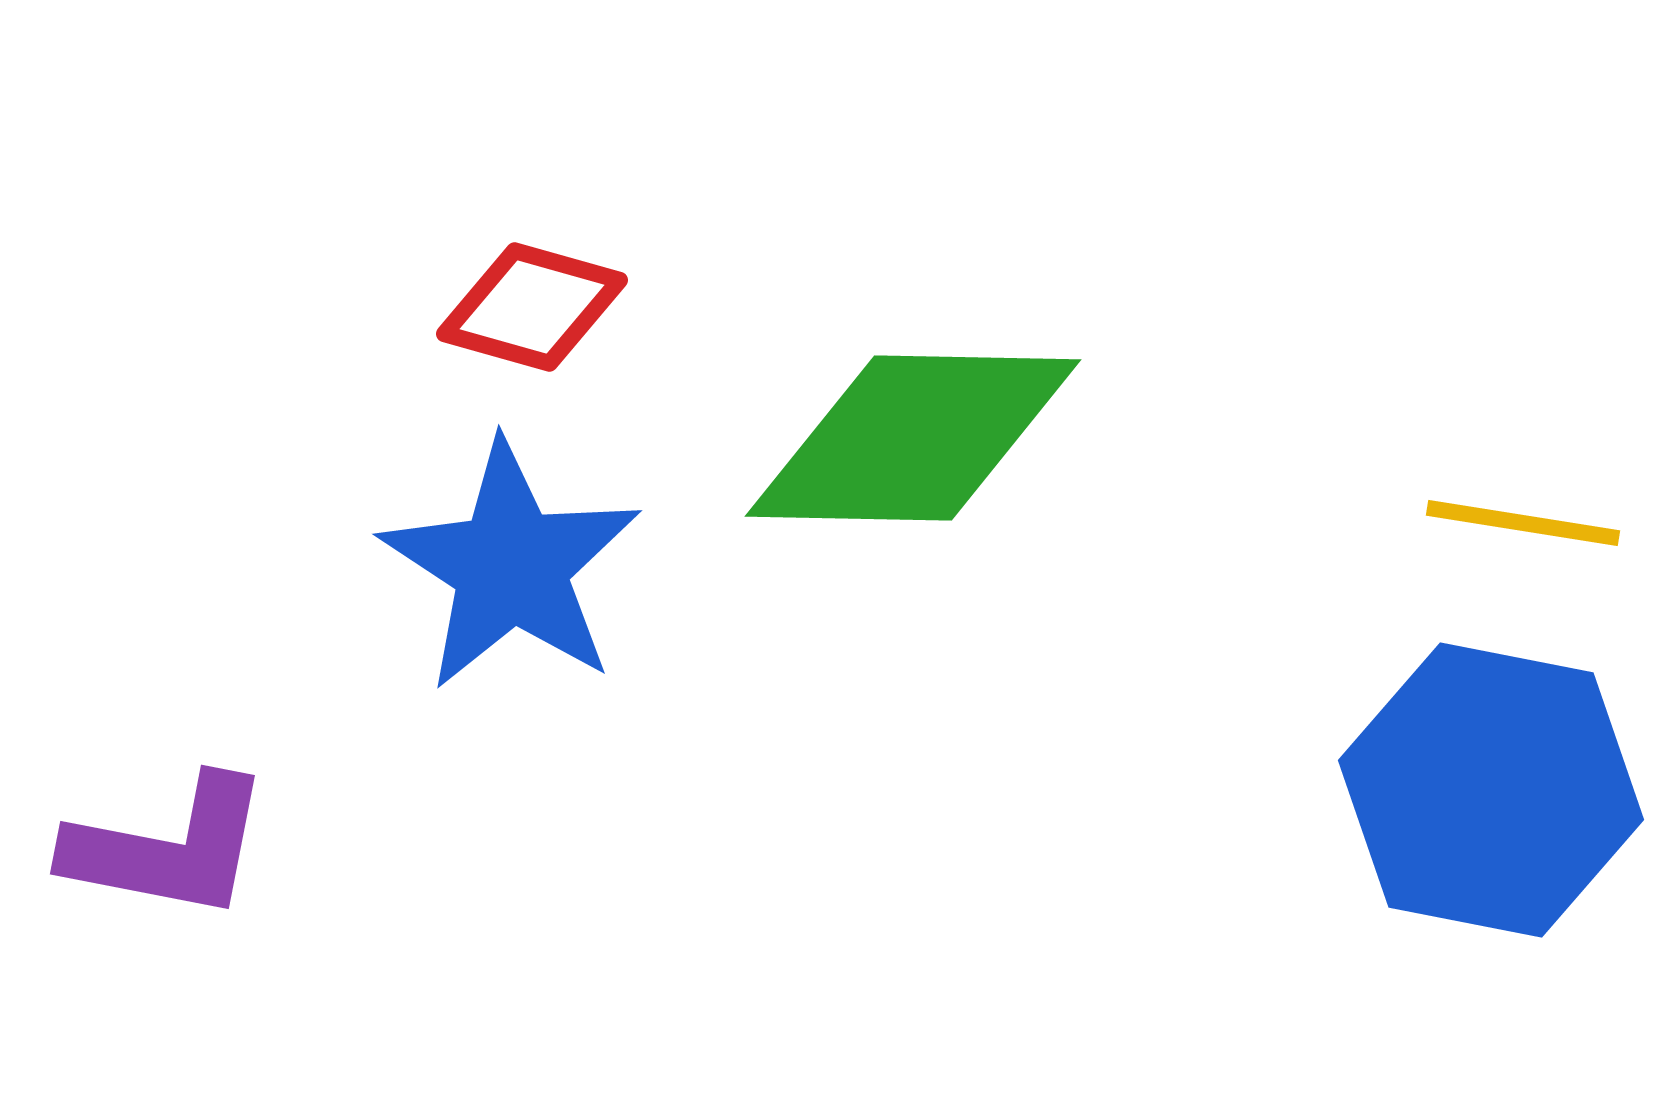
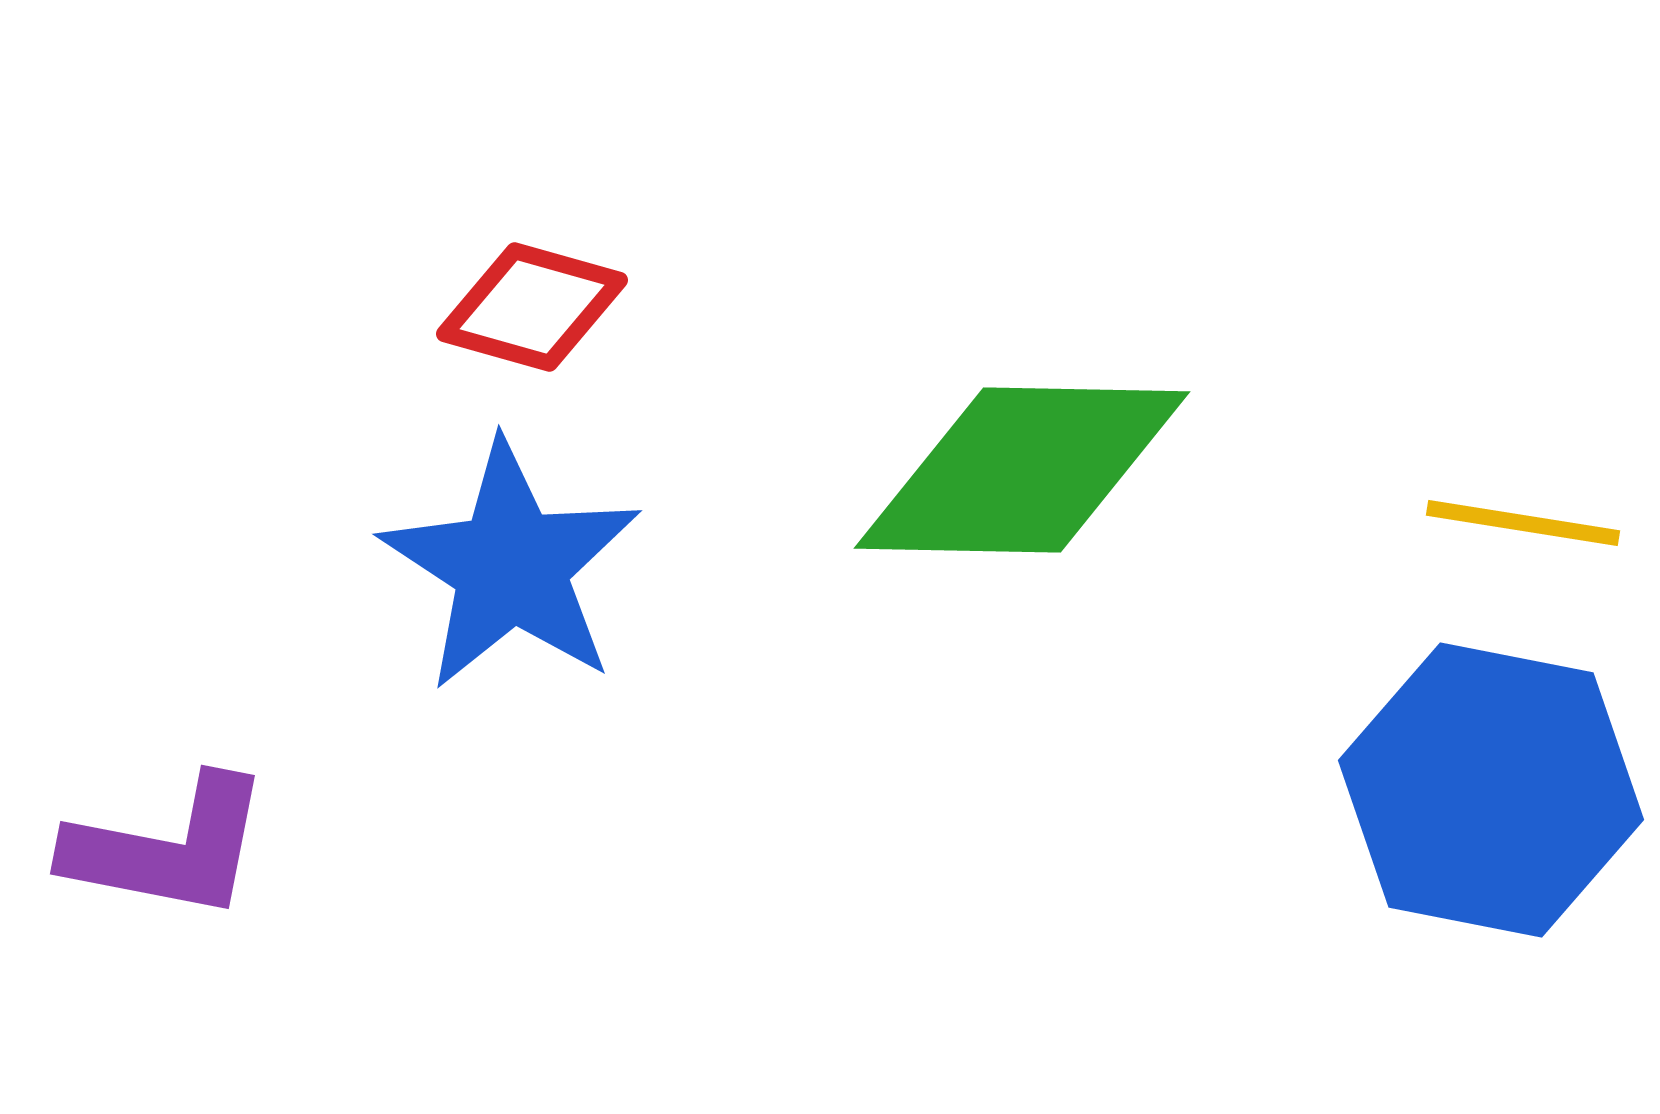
green diamond: moved 109 px right, 32 px down
